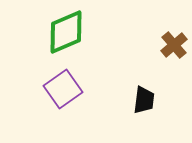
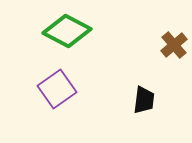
green diamond: moved 1 px right, 1 px up; rotated 51 degrees clockwise
purple square: moved 6 px left
